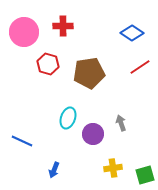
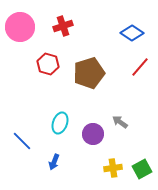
red cross: rotated 18 degrees counterclockwise
pink circle: moved 4 px left, 5 px up
red line: rotated 15 degrees counterclockwise
brown pentagon: rotated 8 degrees counterclockwise
cyan ellipse: moved 8 px left, 5 px down
gray arrow: moved 1 px left, 1 px up; rotated 35 degrees counterclockwise
blue line: rotated 20 degrees clockwise
blue arrow: moved 8 px up
green square: moved 3 px left, 6 px up; rotated 12 degrees counterclockwise
